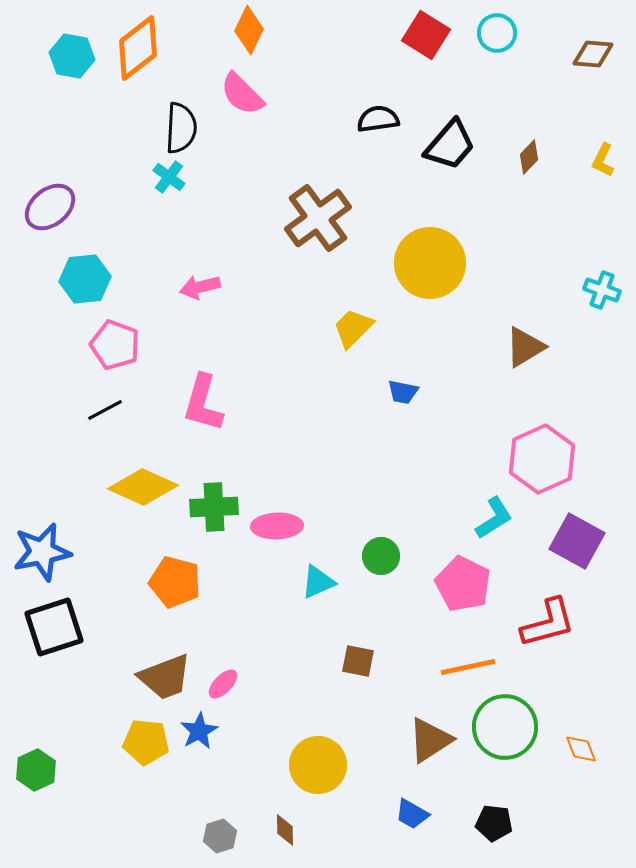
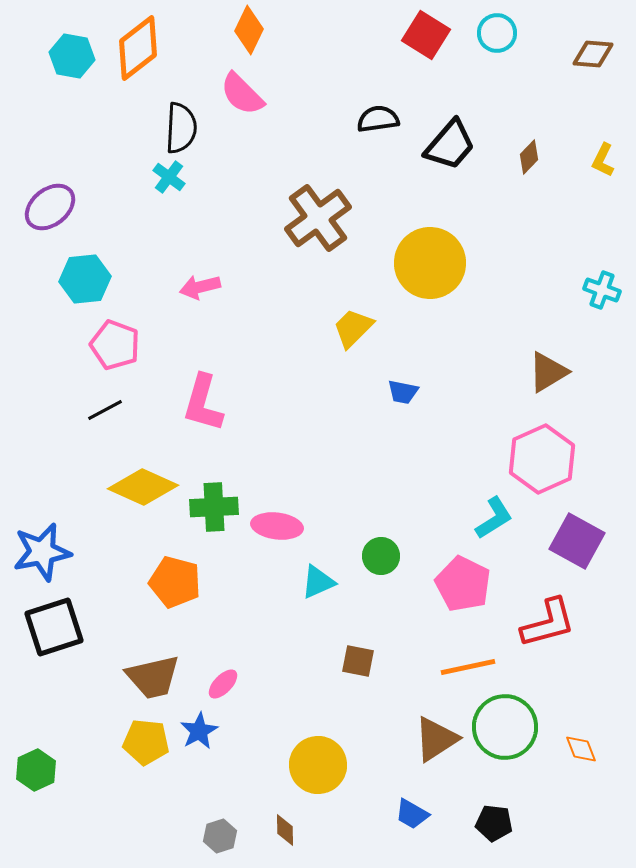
brown triangle at (525, 347): moved 23 px right, 25 px down
pink ellipse at (277, 526): rotated 9 degrees clockwise
brown trapezoid at (165, 677): moved 12 px left; rotated 8 degrees clockwise
brown triangle at (430, 740): moved 6 px right, 1 px up
